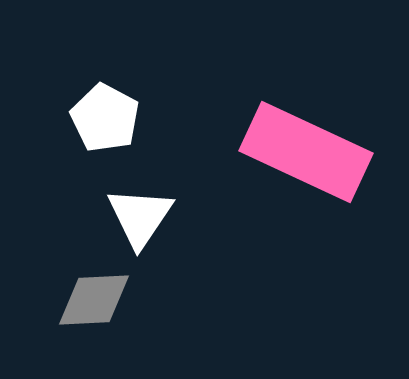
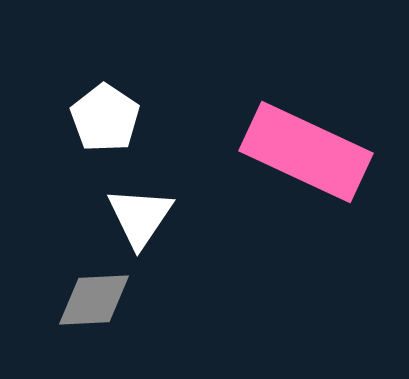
white pentagon: rotated 6 degrees clockwise
